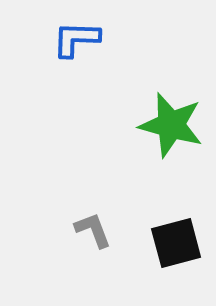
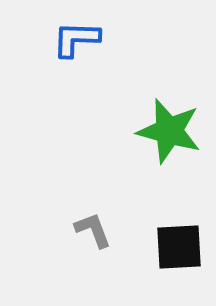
green star: moved 2 px left, 6 px down
black square: moved 3 px right, 4 px down; rotated 12 degrees clockwise
